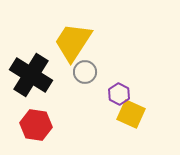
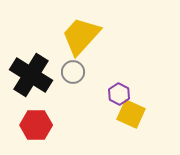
yellow trapezoid: moved 8 px right, 6 px up; rotated 9 degrees clockwise
gray circle: moved 12 px left
red hexagon: rotated 8 degrees counterclockwise
